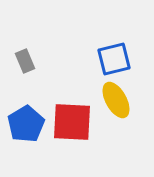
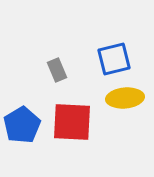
gray rectangle: moved 32 px right, 9 px down
yellow ellipse: moved 9 px right, 2 px up; rotated 66 degrees counterclockwise
blue pentagon: moved 4 px left, 1 px down
